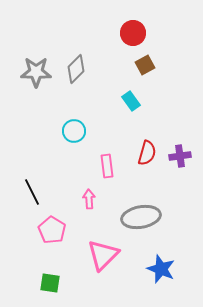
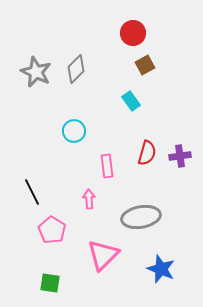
gray star: rotated 24 degrees clockwise
